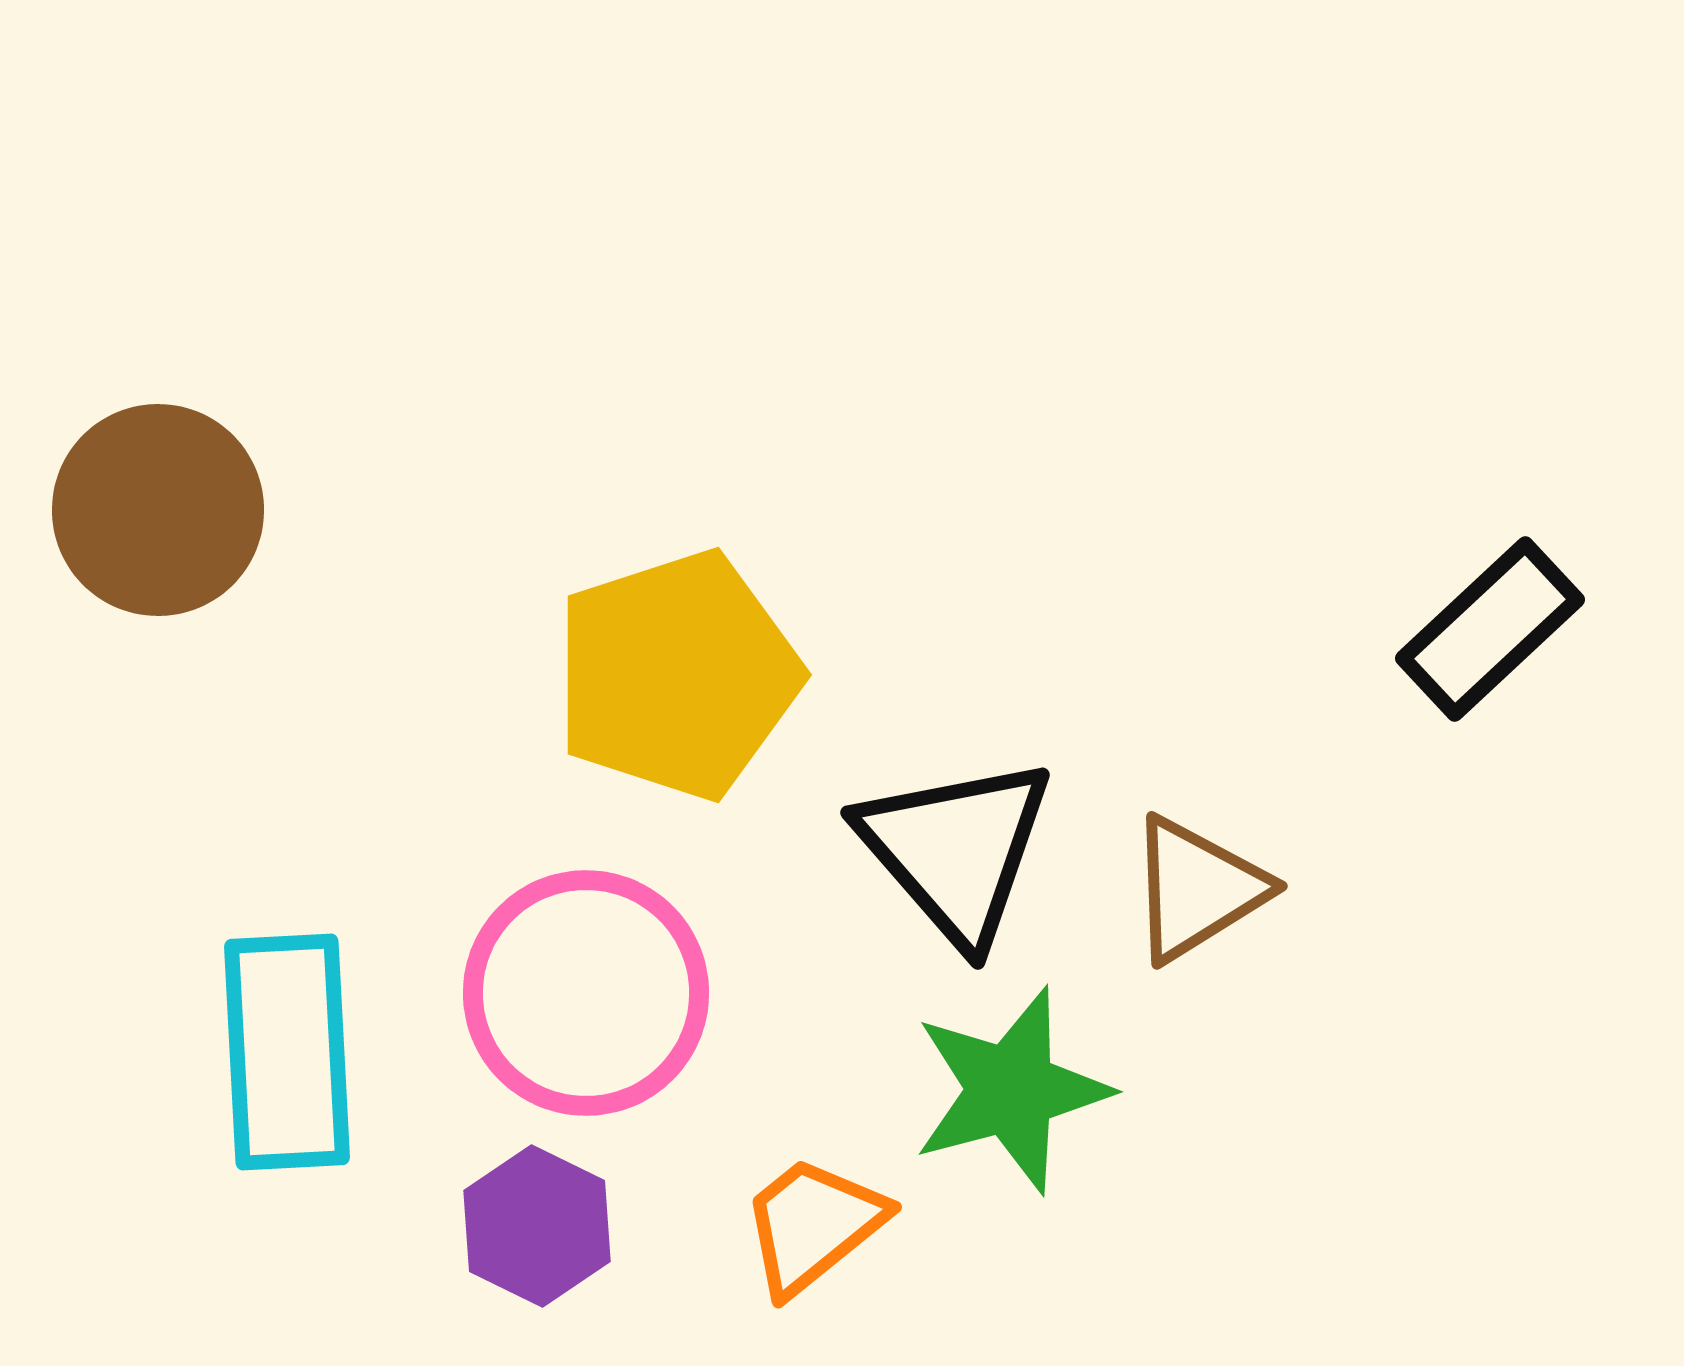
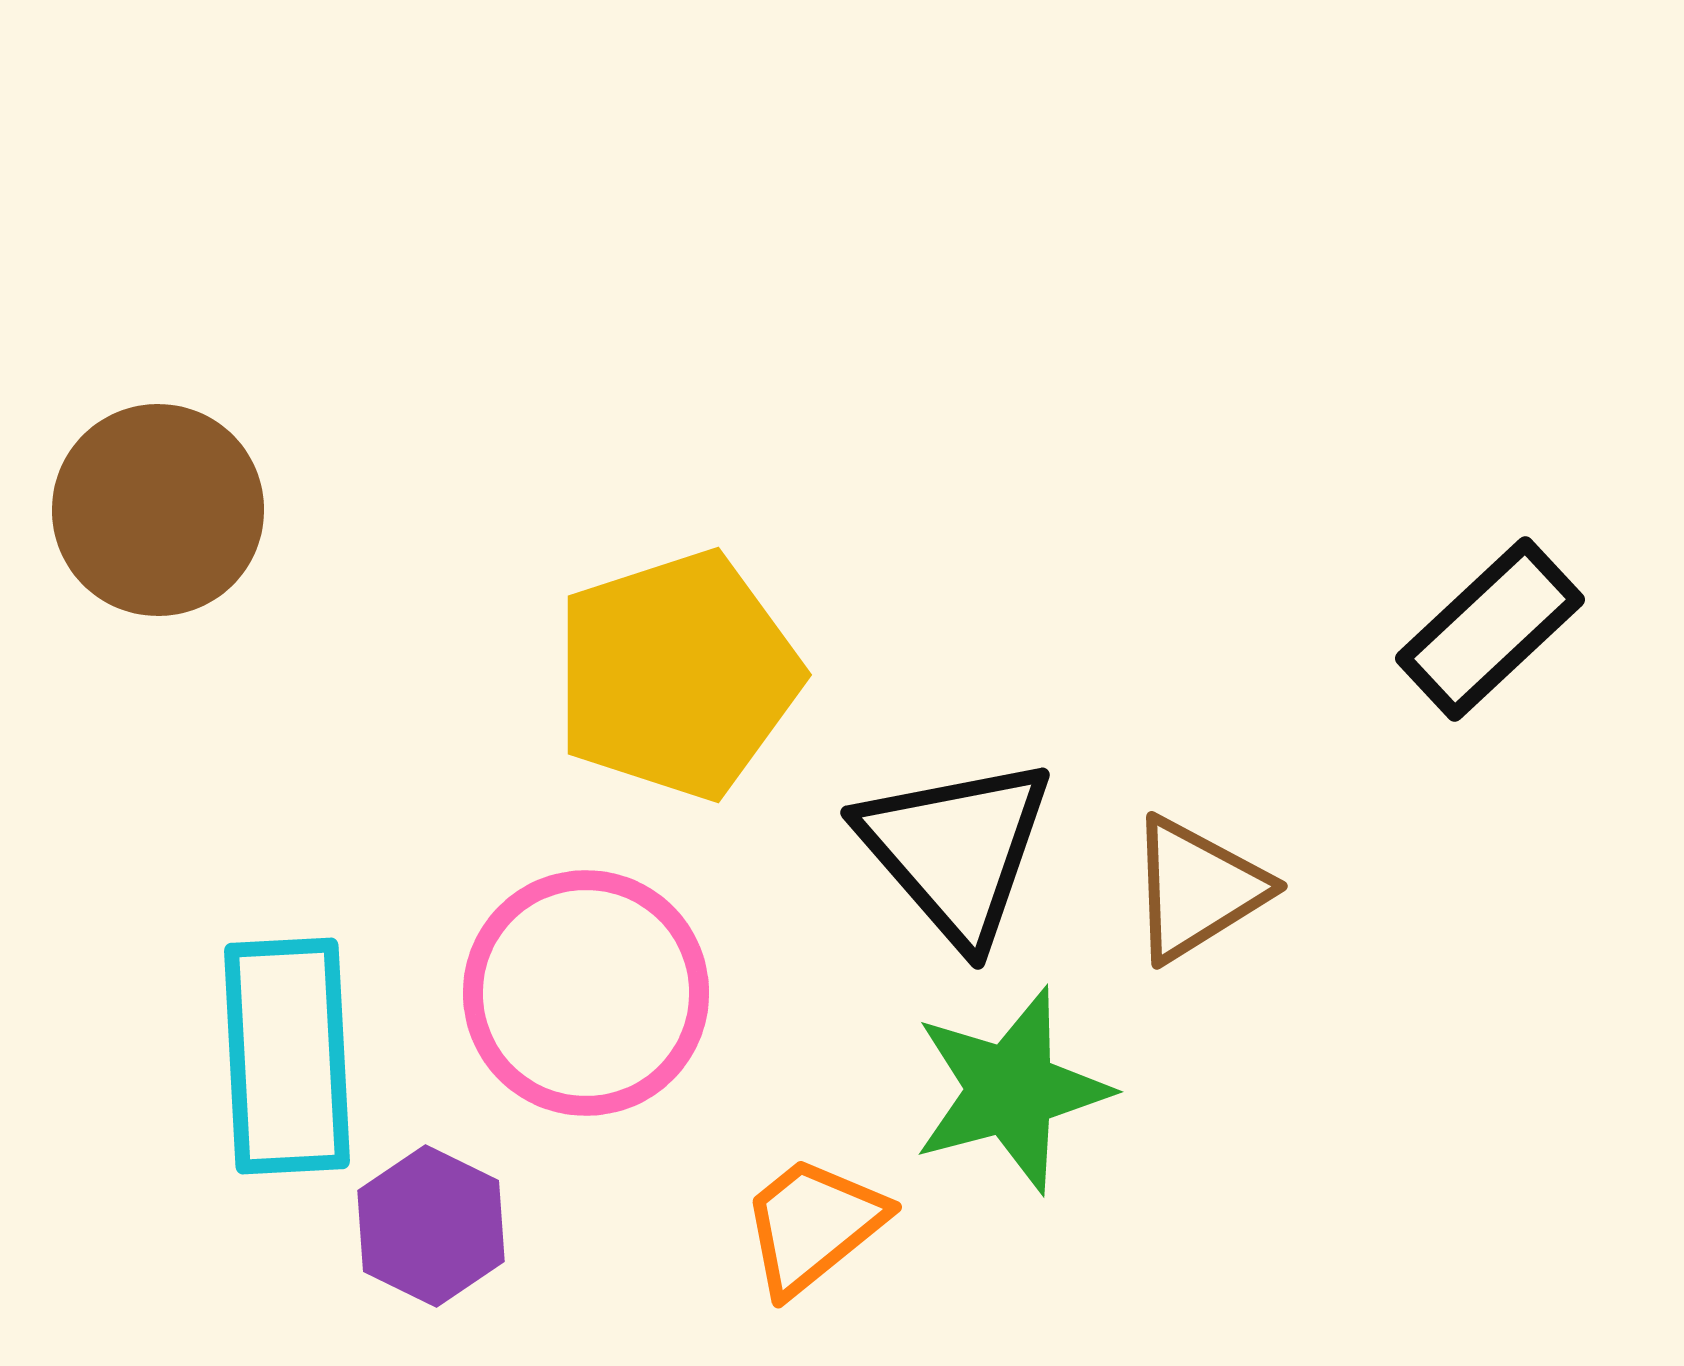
cyan rectangle: moved 4 px down
purple hexagon: moved 106 px left
